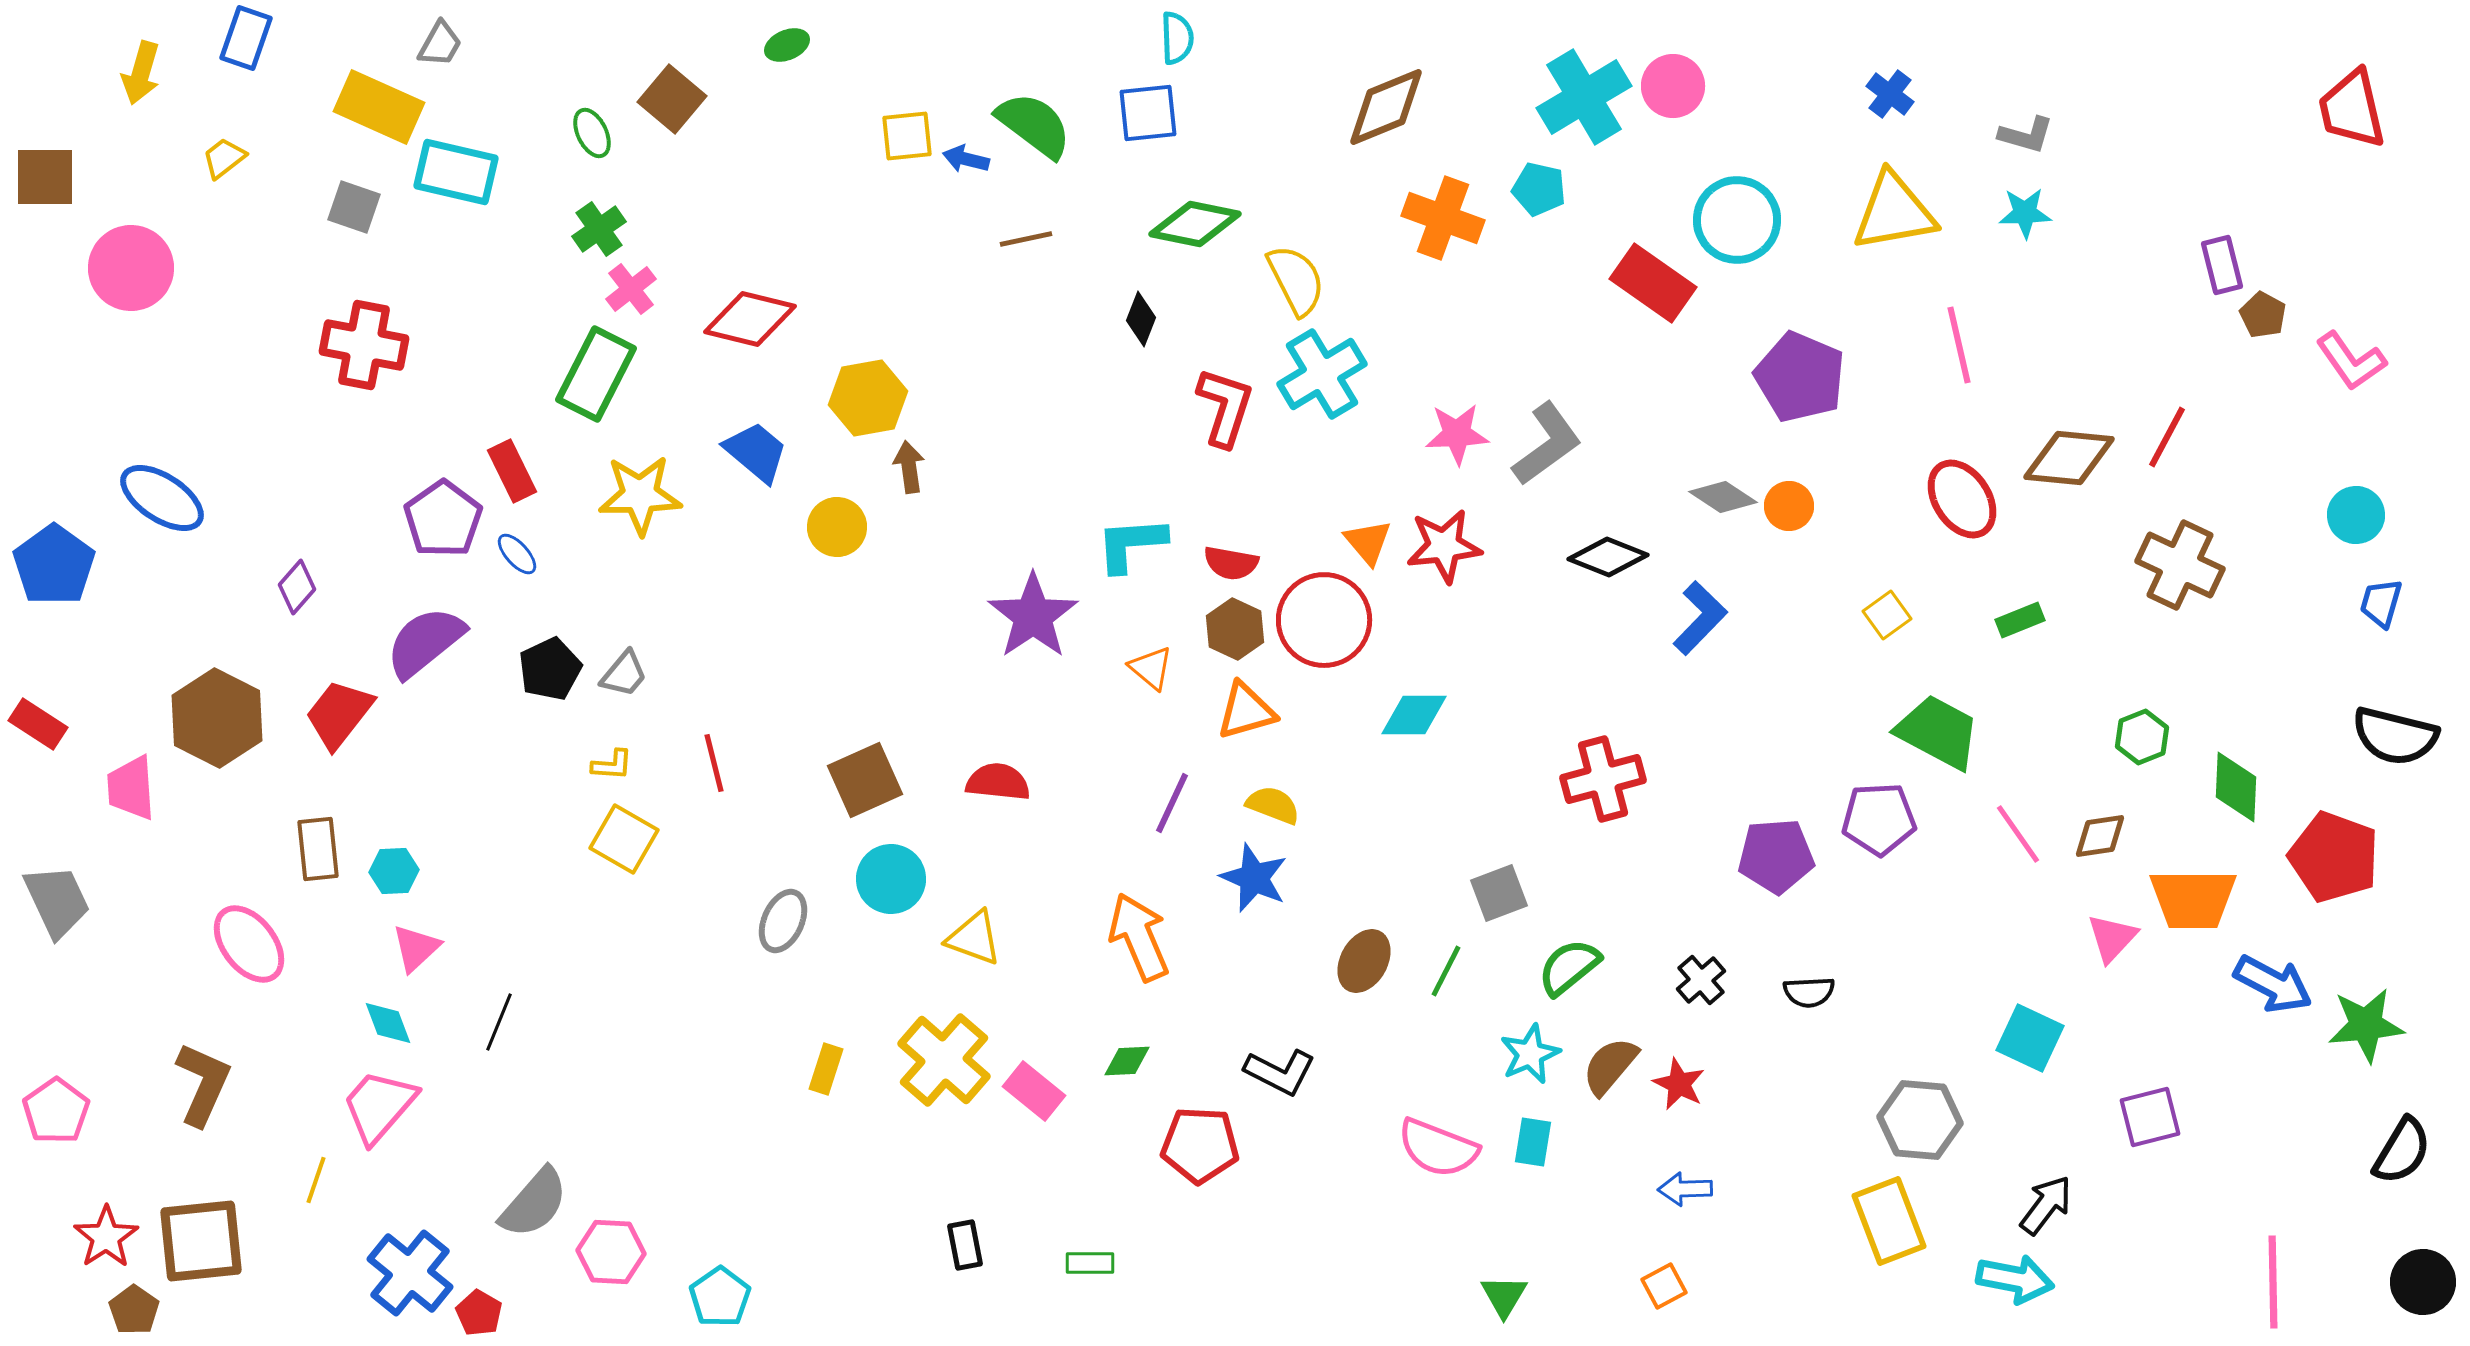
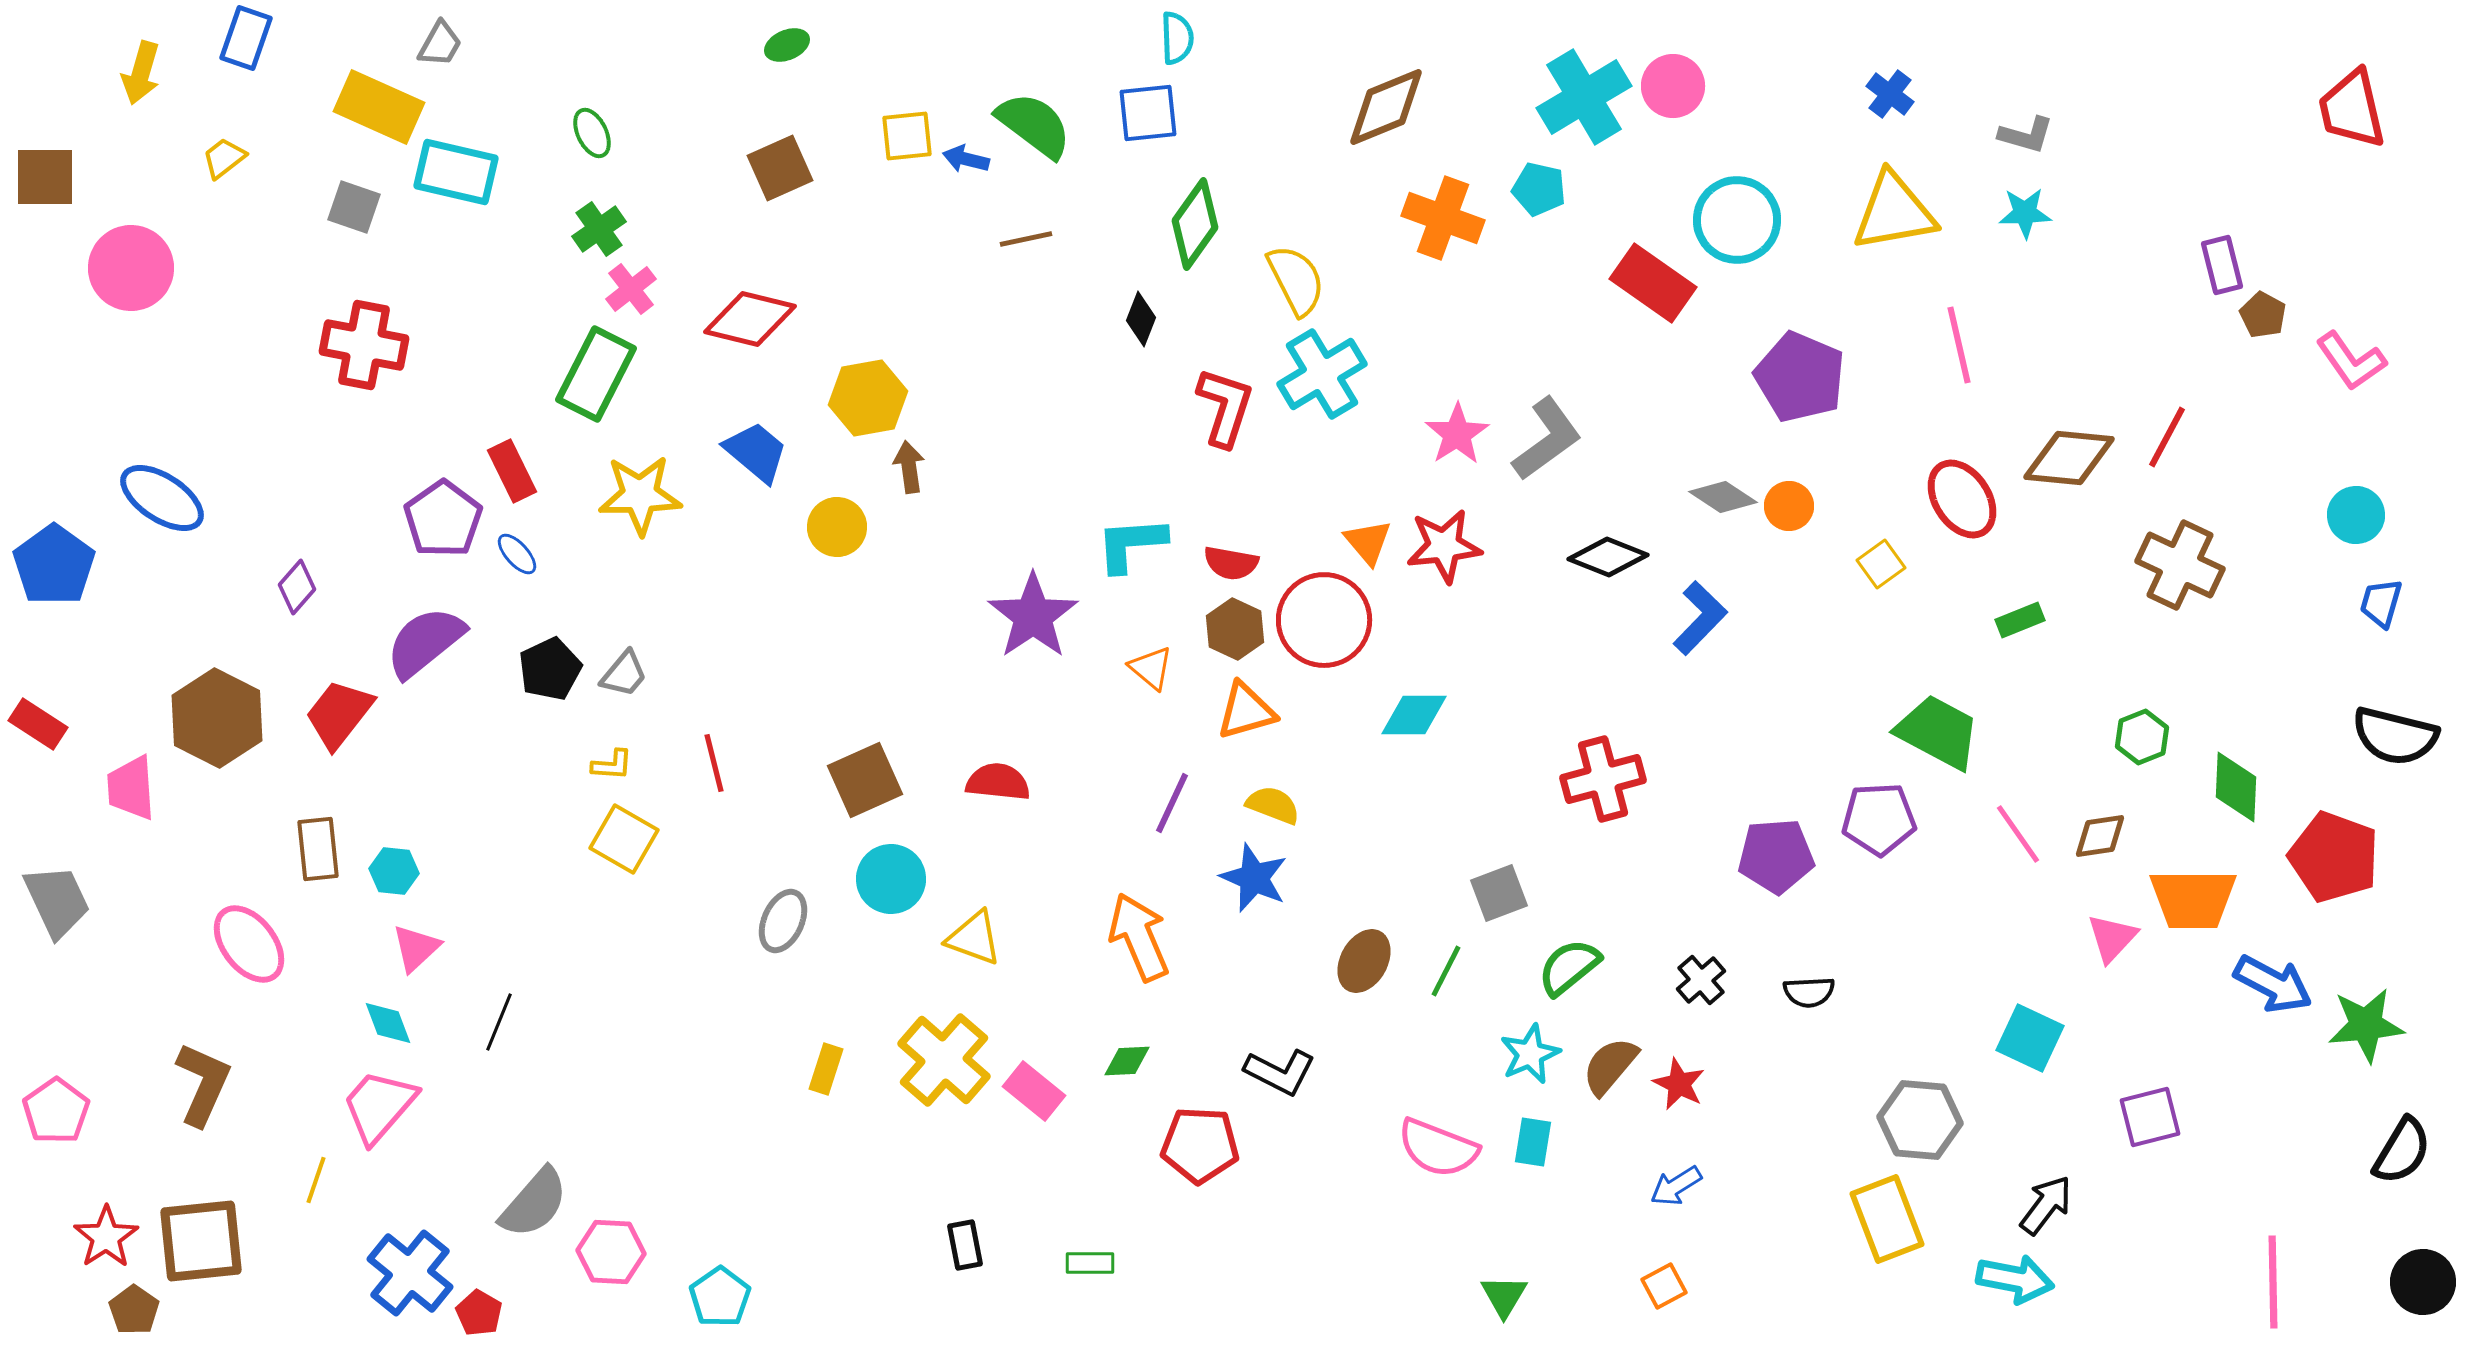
brown square at (672, 99): moved 108 px right, 69 px down; rotated 26 degrees clockwise
green diamond at (1195, 224): rotated 66 degrees counterclockwise
pink star at (1457, 434): rotated 30 degrees counterclockwise
gray L-shape at (1547, 444): moved 5 px up
yellow square at (1887, 615): moved 6 px left, 51 px up
cyan hexagon at (394, 871): rotated 9 degrees clockwise
blue arrow at (1685, 1189): moved 9 px left, 3 px up; rotated 30 degrees counterclockwise
yellow rectangle at (1889, 1221): moved 2 px left, 2 px up
